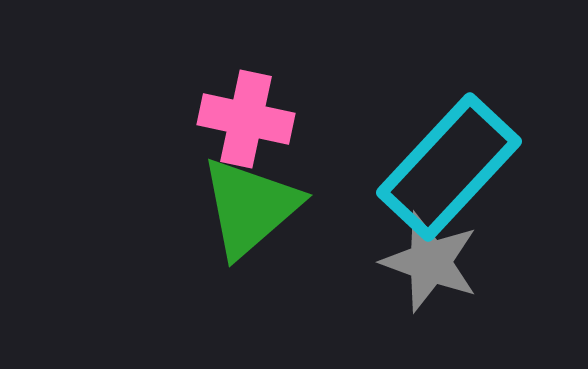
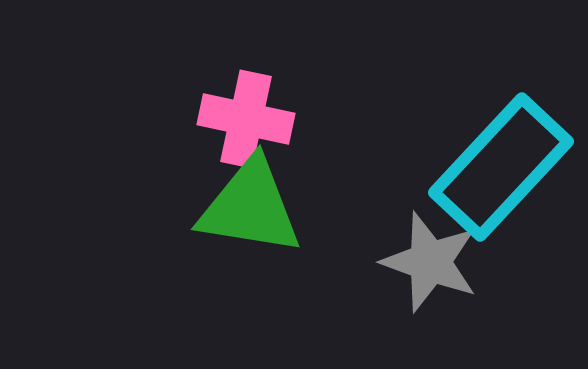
cyan rectangle: moved 52 px right
green triangle: rotated 50 degrees clockwise
